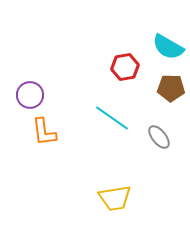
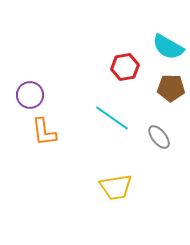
yellow trapezoid: moved 1 px right, 11 px up
